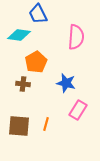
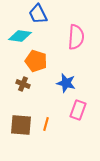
cyan diamond: moved 1 px right, 1 px down
orange pentagon: moved 1 px up; rotated 25 degrees counterclockwise
brown cross: rotated 16 degrees clockwise
pink rectangle: rotated 12 degrees counterclockwise
brown square: moved 2 px right, 1 px up
